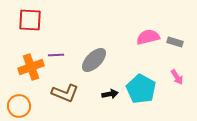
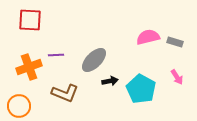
orange cross: moved 2 px left
black arrow: moved 13 px up
